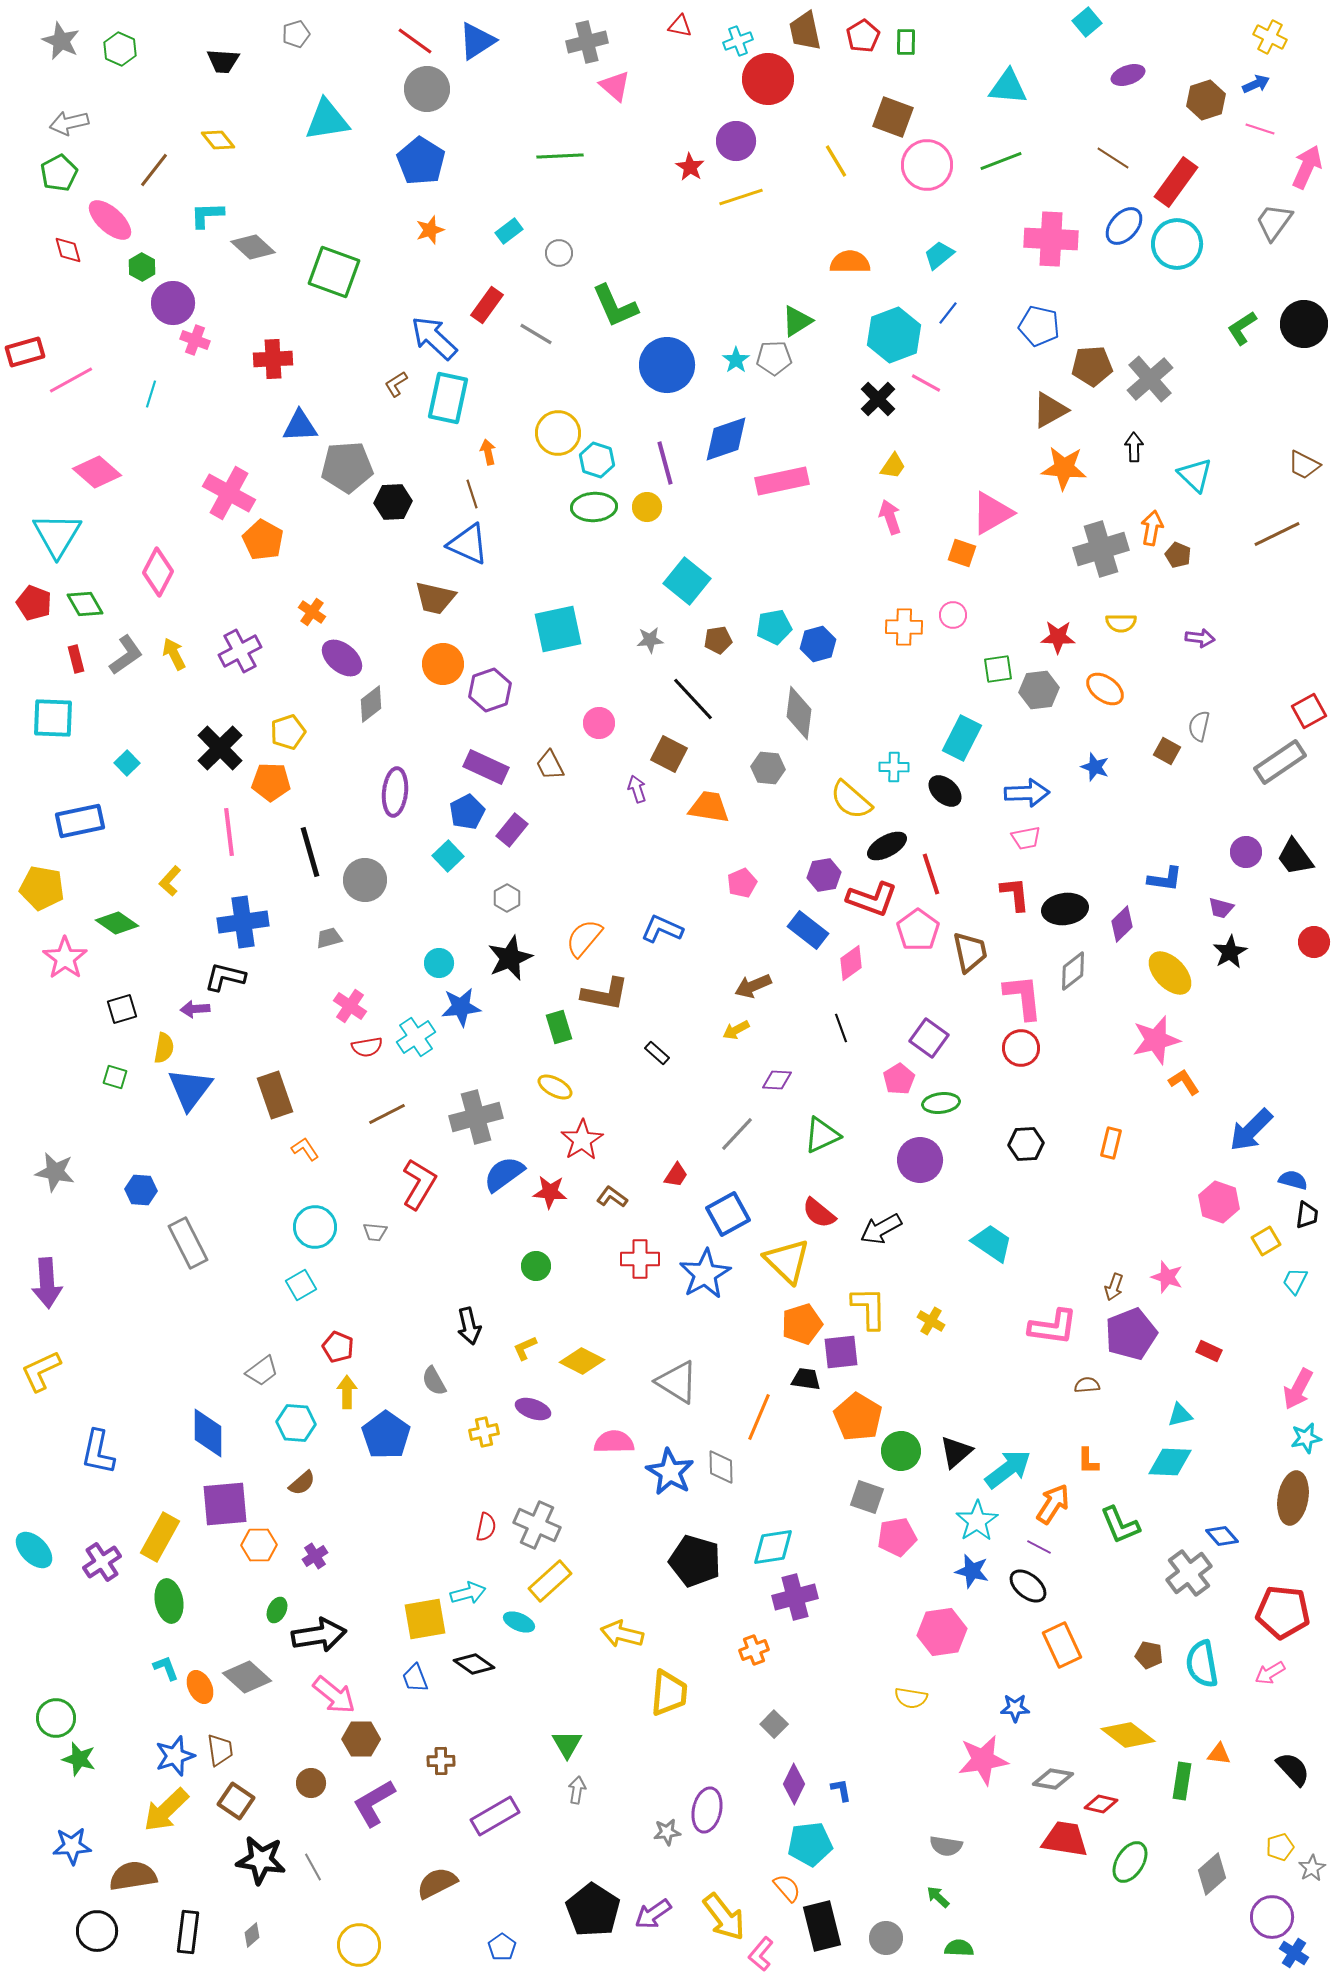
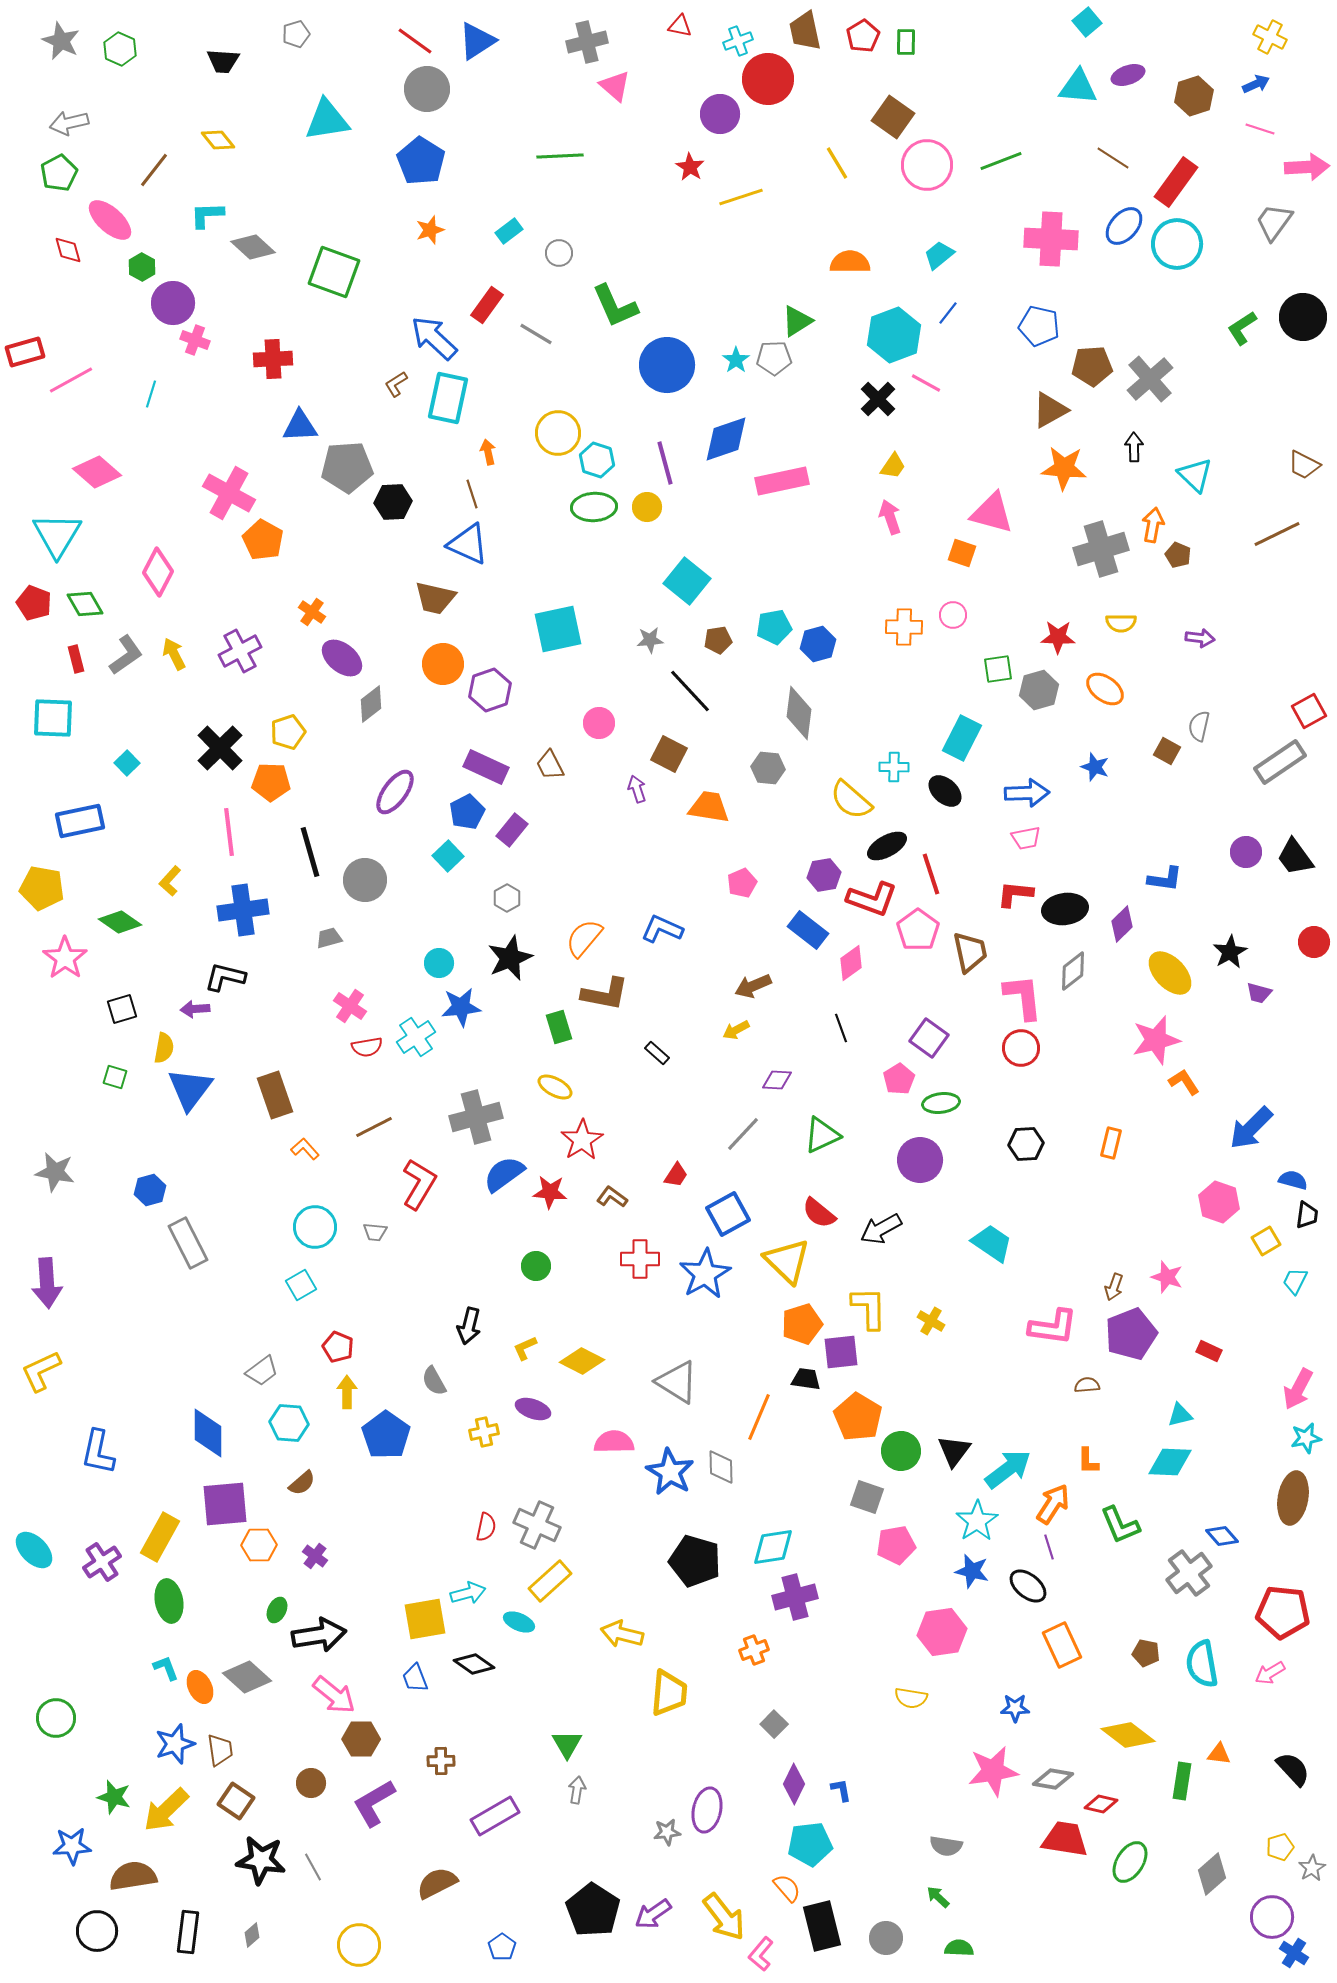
cyan triangle at (1008, 87): moved 70 px right
brown hexagon at (1206, 100): moved 12 px left, 4 px up
brown square at (893, 117): rotated 15 degrees clockwise
purple circle at (736, 141): moved 16 px left, 27 px up
yellow line at (836, 161): moved 1 px right, 2 px down
pink arrow at (1307, 167): rotated 63 degrees clockwise
black circle at (1304, 324): moved 1 px left, 7 px up
pink triangle at (992, 513): rotated 45 degrees clockwise
orange arrow at (1152, 528): moved 1 px right, 3 px up
gray hexagon at (1039, 690): rotated 9 degrees counterclockwise
black line at (693, 699): moved 3 px left, 8 px up
purple ellipse at (395, 792): rotated 30 degrees clockwise
red L-shape at (1015, 894): rotated 78 degrees counterclockwise
purple trapezoid at (1221, 908): moved 38 px right, 85 px down
blue cross at (243, 922): moved 12 px up
green diamond at (117, 923): moved 3 px right, 1 px up
brown line at (387, 1114): moved 13 px left, 13 px down
blue arrow at (1251, 1130): moved 2 px up
gray line at (737, 1134): moved 6 px right
orange L-shape at (305, 1149): rotated 8 degrees counterclockwise
blue hexagon at (141, 1190): moved 9 px right; rotated 20 degrees counterclockwise
black arrow at (469, 1326): rotated 27 degrees clockwise
cyan hexagon at (296, 1423): moved 7 px left
black triangle at (956, 1452): moved 2 px left, 1 px up; rotated 12 degrees counterclockwise
pink pentagon at (897, 1537): moved 1 px left, 8 px down
purple line at (1039, 1547): moved 10 px right; rotated 45 degrees clockwise
purple cross at (315, 1556): rotated 20 degrees counterclockwise
brown pentagon at (1149, 1655): moved 3 px left, 2 px up
blue star at (175, 1756): moved 12 px up
green star at (79, 1759): moved 35 px right, 38 px down
pink star at (983, 1760): moved 10 px right, 11 px down
